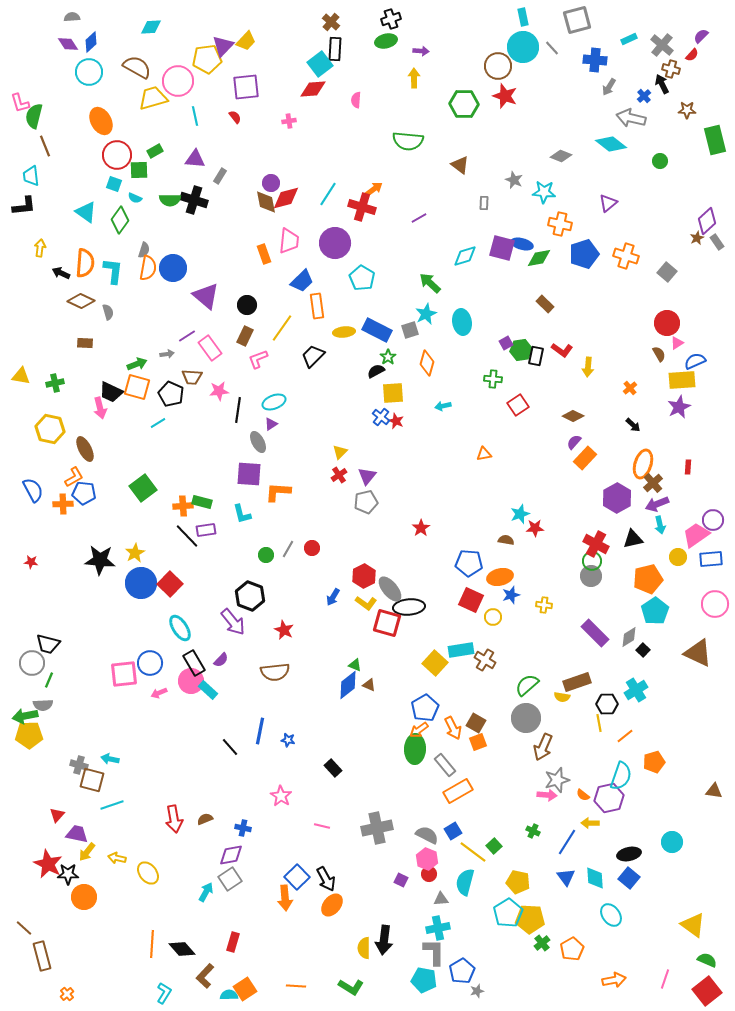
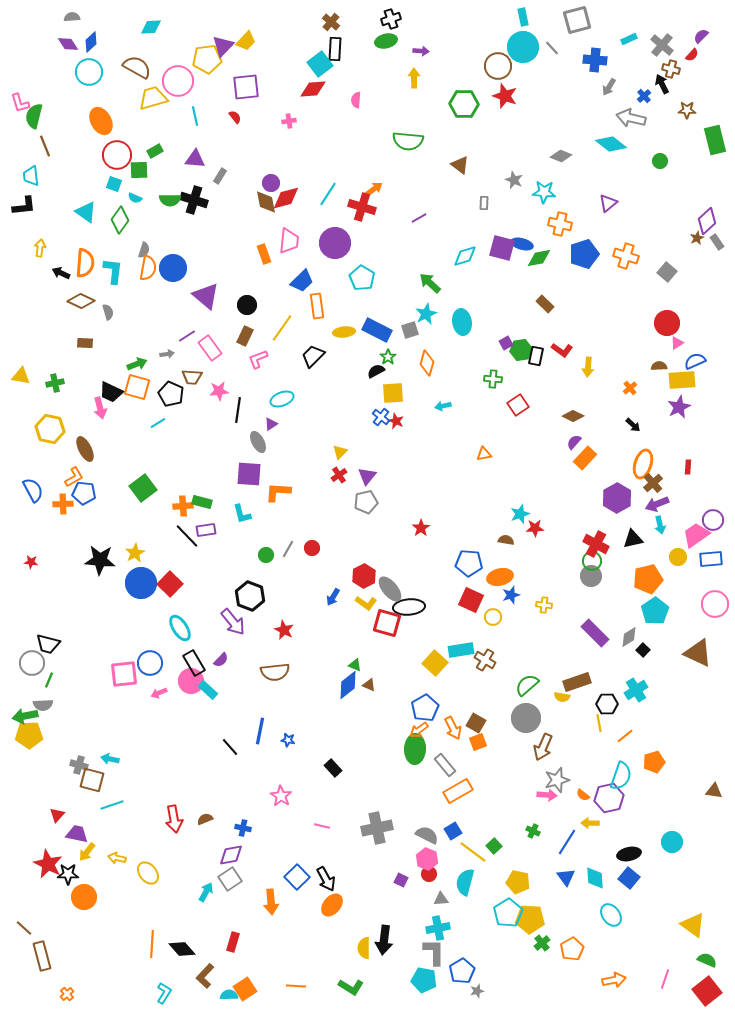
brown semicircle at (659, 354): moved 12 px down; rotated 63 degrees counterclockwise
cyan ellipse at (274, 402): moved 8 px right, 3 px up
orange arrow at (285, 898): moved 14 px left, 4 px down
